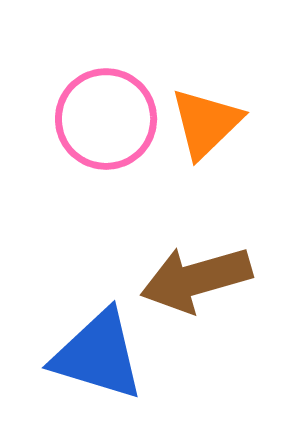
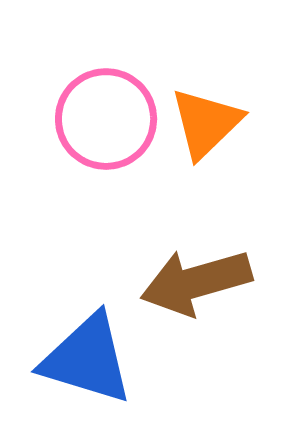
brown arrow: moved 3 px down
blue triangle: moved 11 px left, 4 px down
